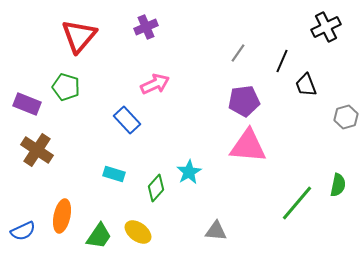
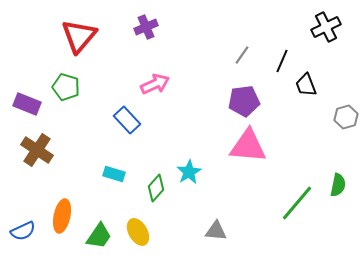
gray line: moved 4 px right, 2 px down
yellow ellipse: rotated 24 degrees clockwise
